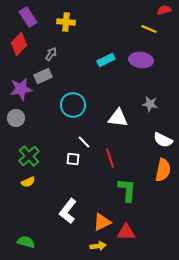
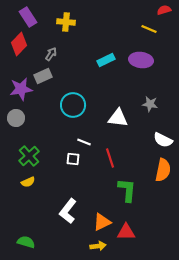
white line: rotated 24 degrees counterclockwise
